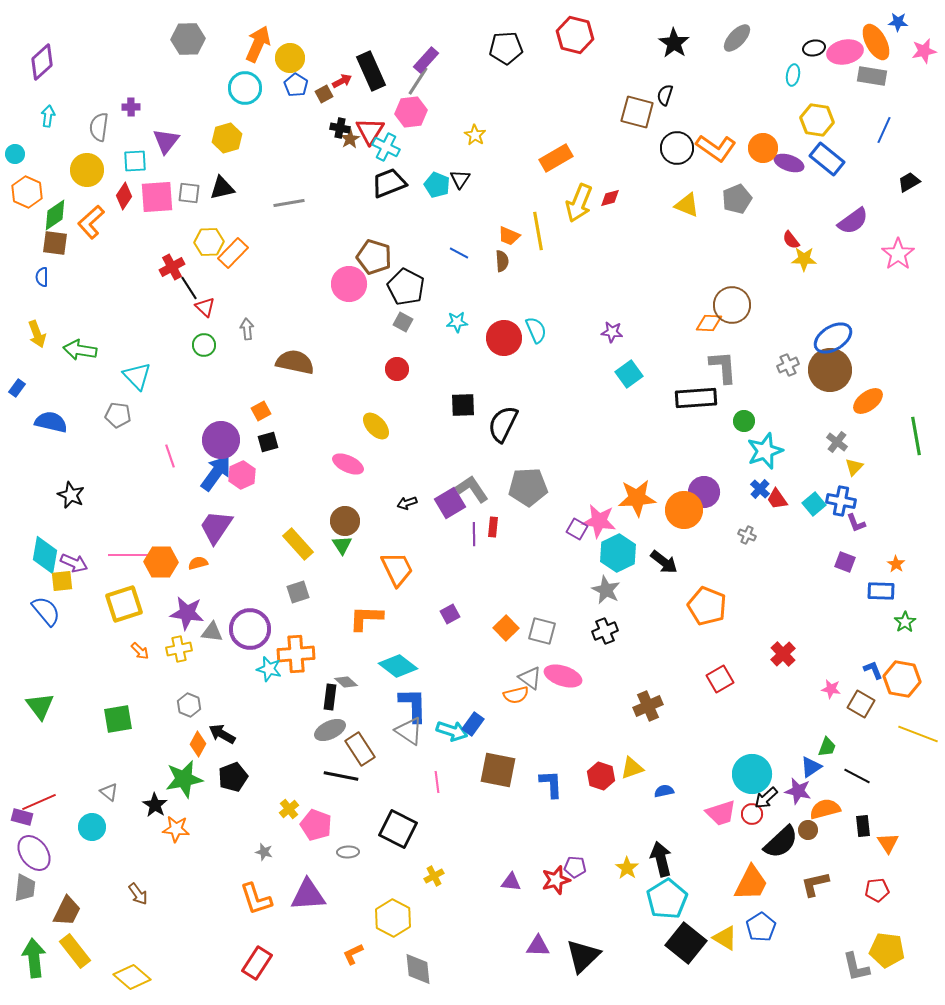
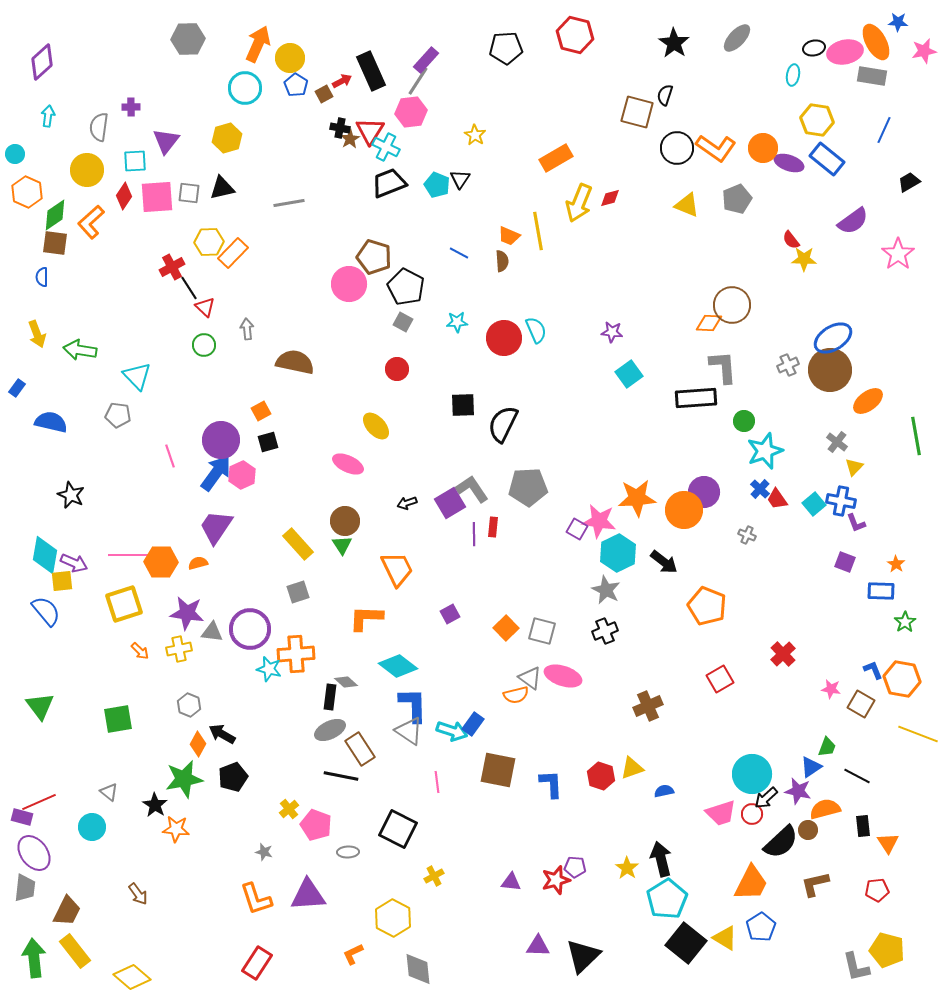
yellow pentagon at (887, 950): rotated 8 degrees clockwise
